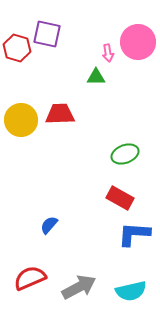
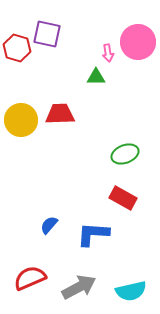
red rectangle: moved 3 px right
blue L-shape: moved 41 px left
